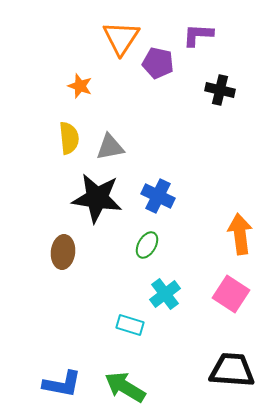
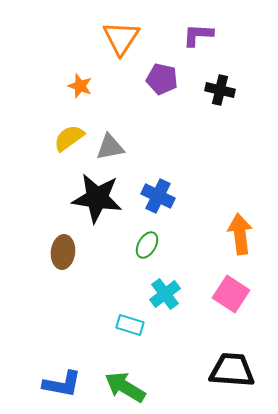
purple pentagon: moved 4 px right, 16 px down
yellow semicircle: rotated 120 degrees counterclockwise
